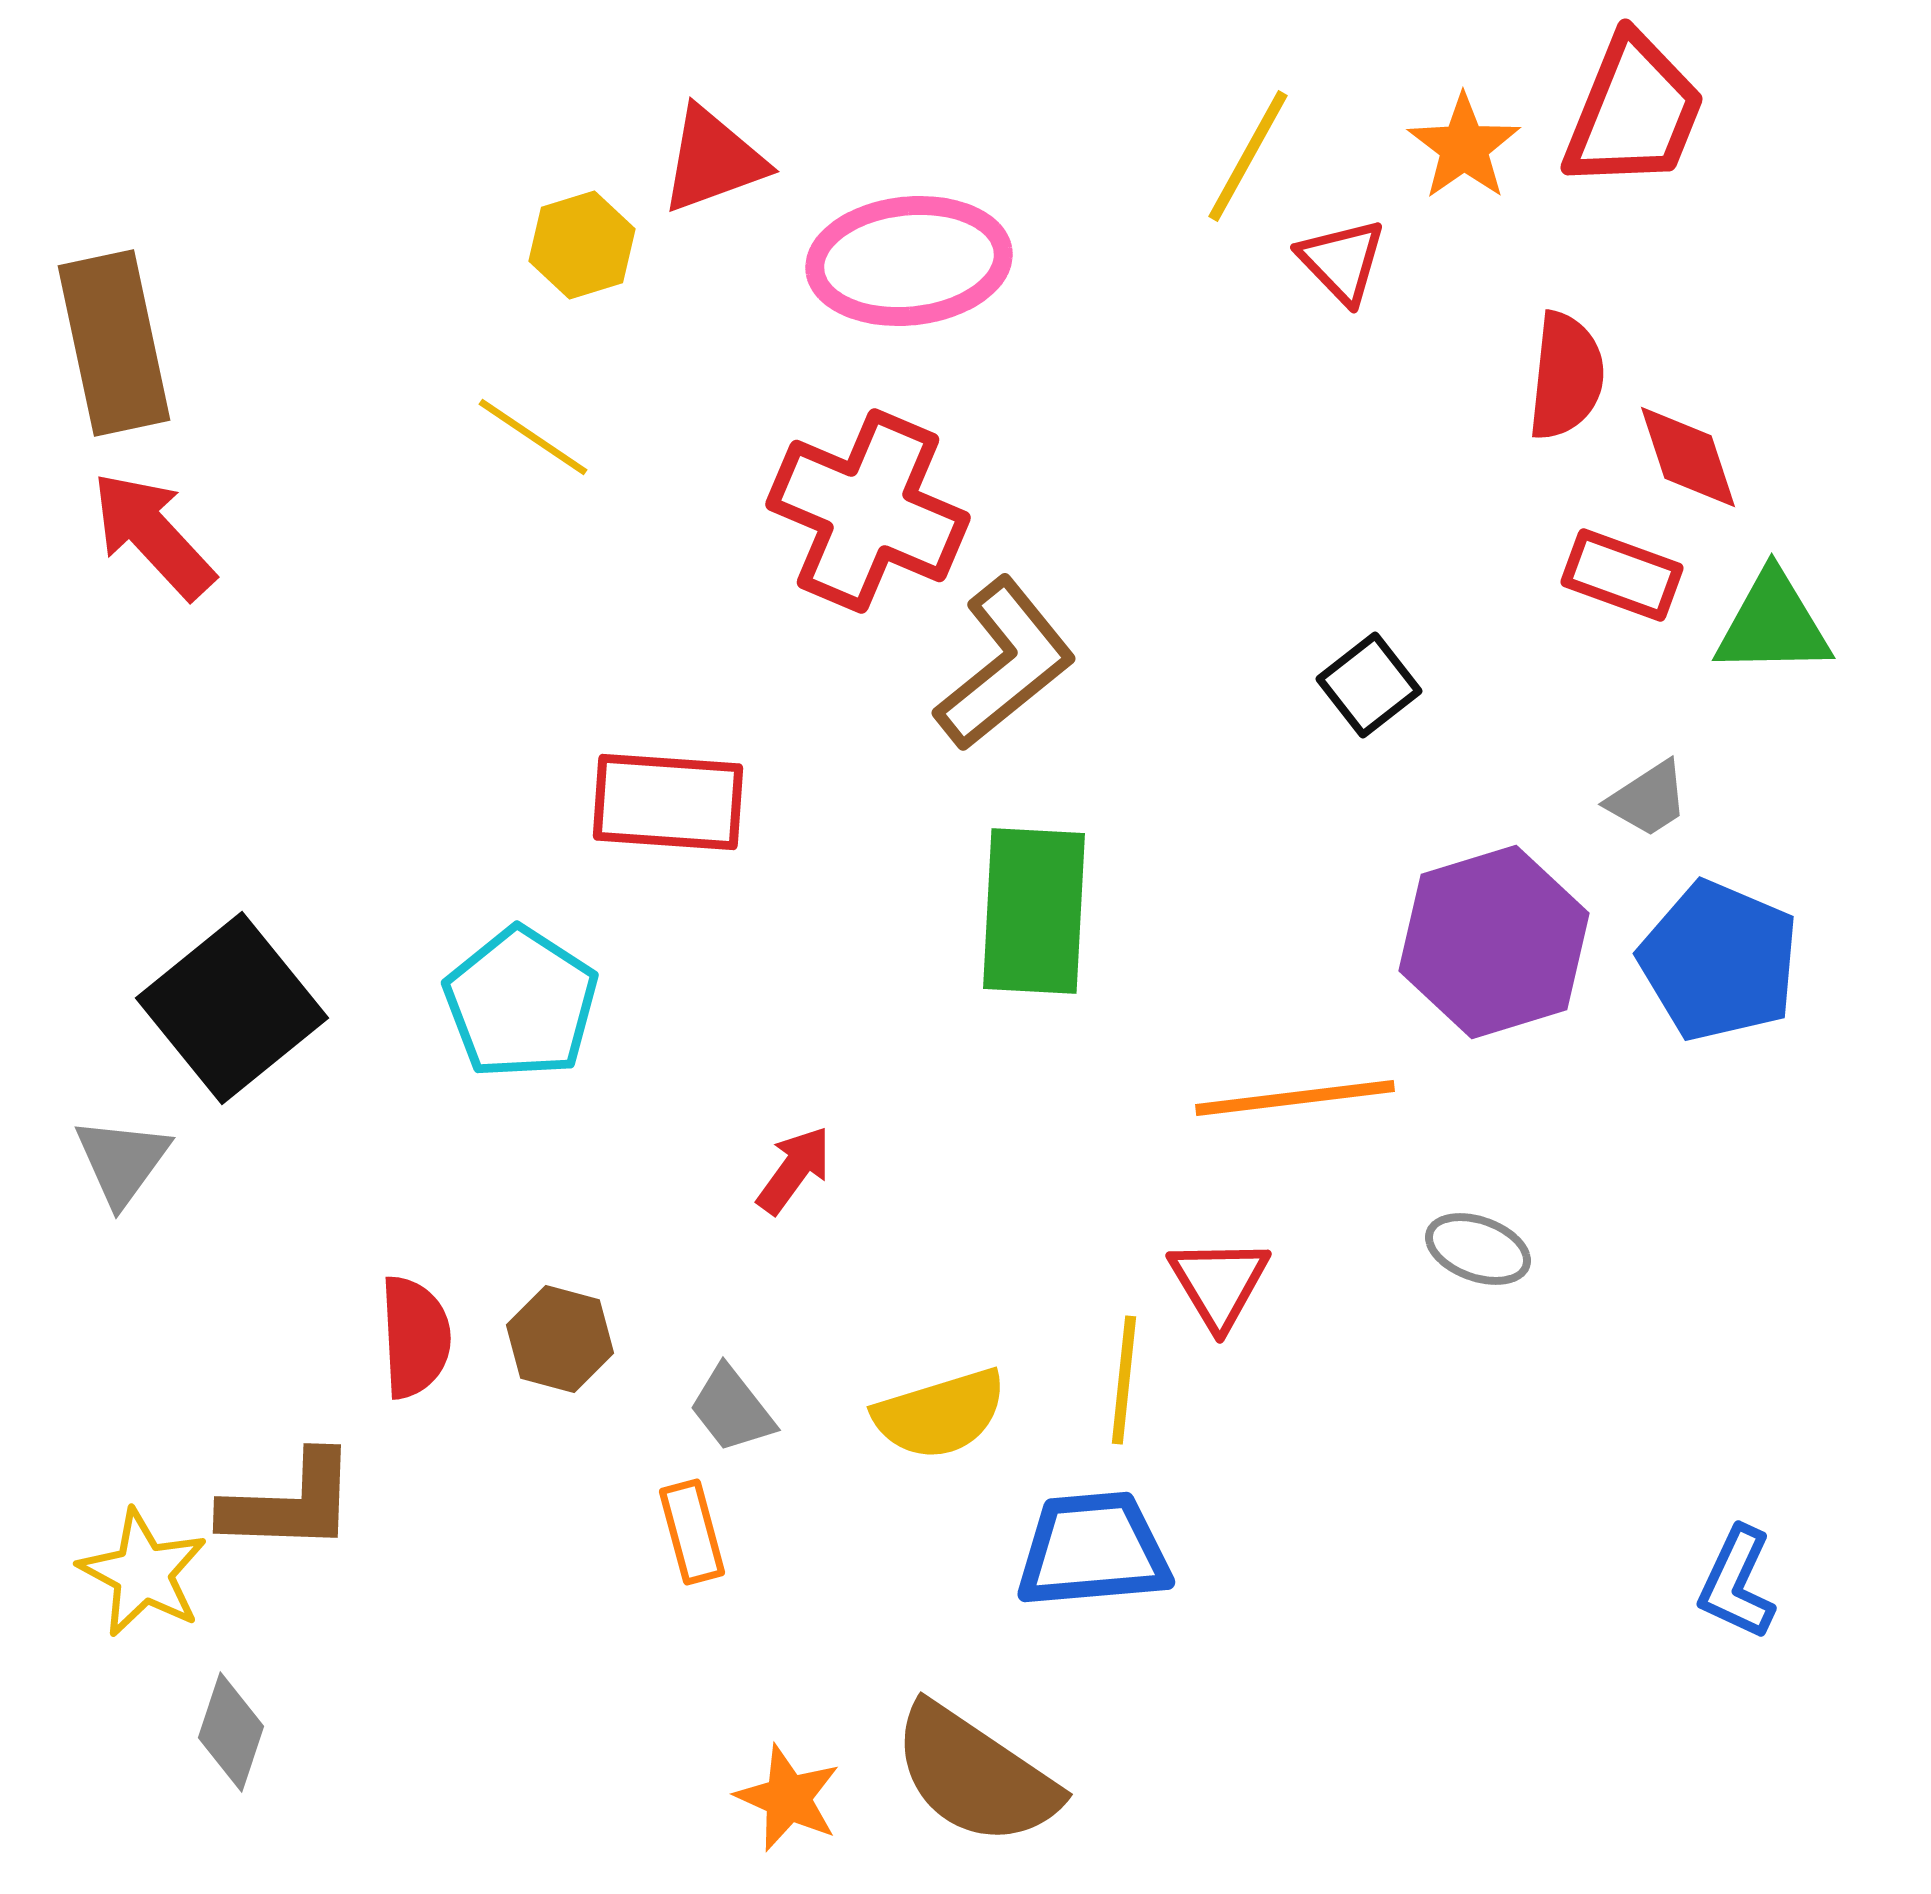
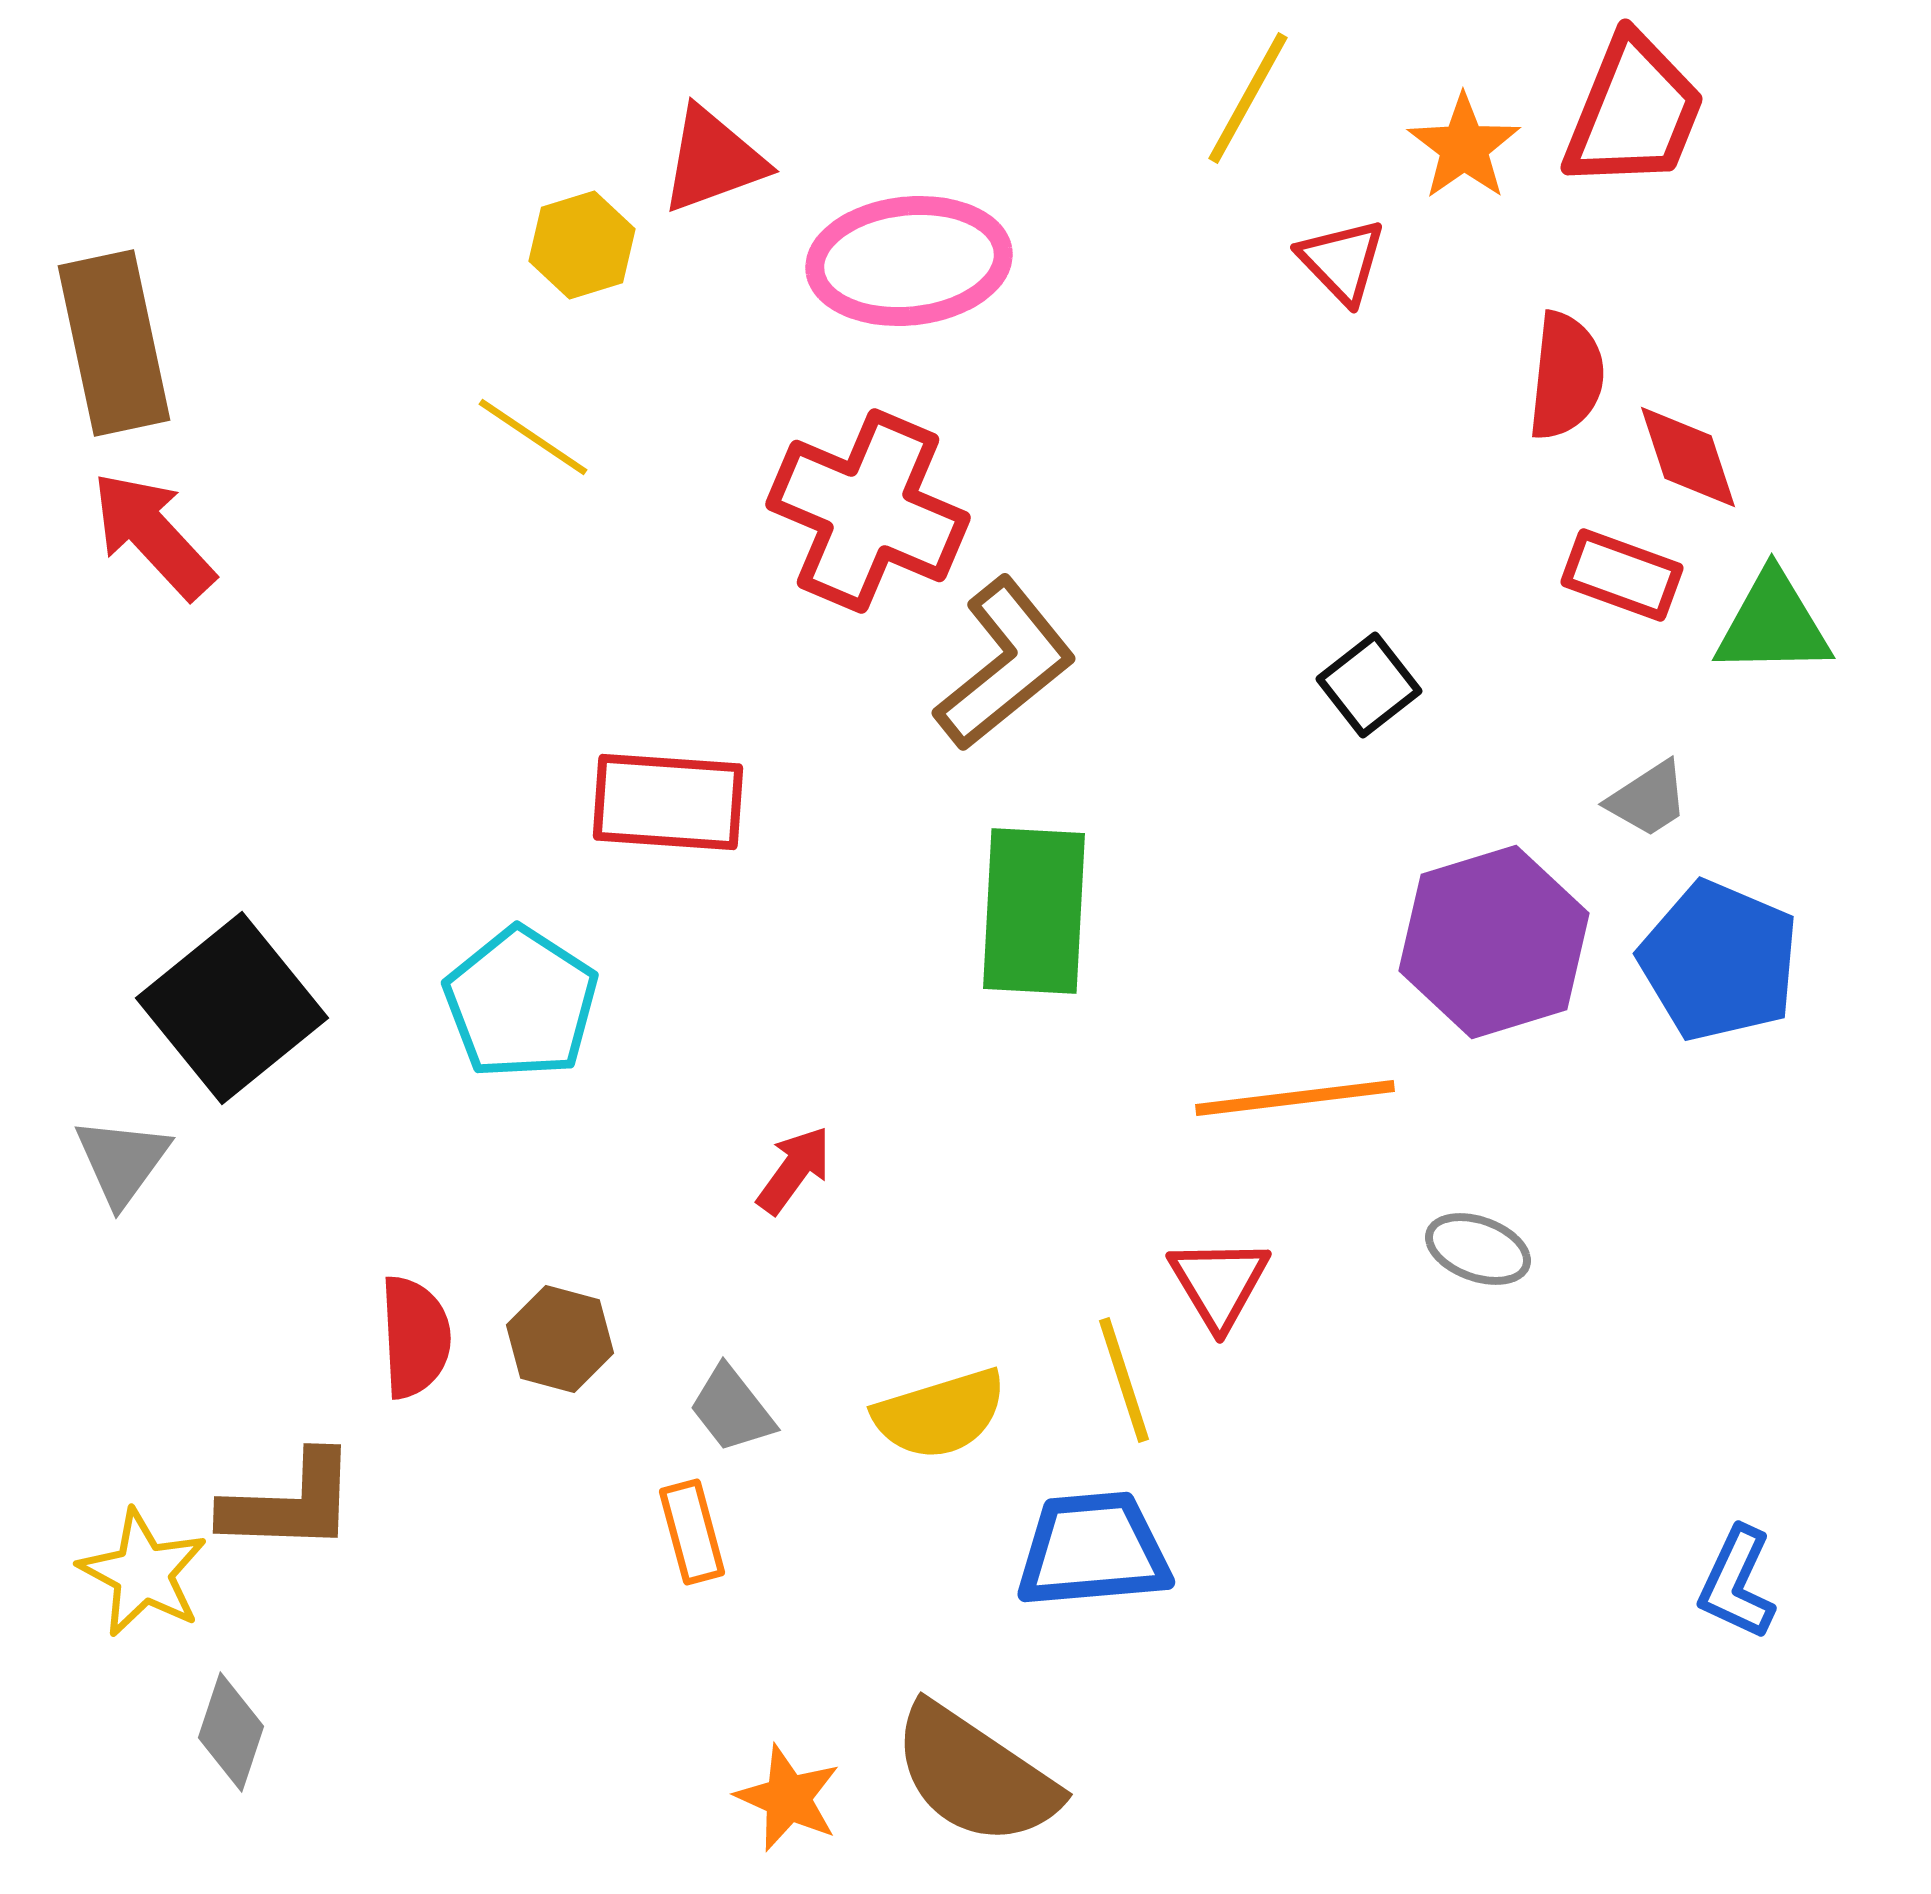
yellow line at (1248, 156): moved 58 px up
yellow line at (1124, 1380): rotated 24 degrees counterclockwise
